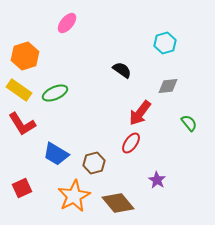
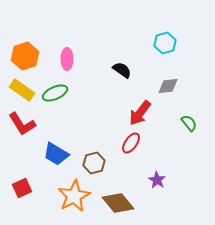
pink ellipse: moved 36 px down; rotated 40 degrees counterclockwise
yellow rectangle: moved 3 px right
